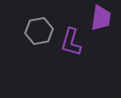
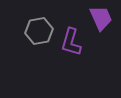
purple trapezoid: rotated 32 degrees counterclockwise
